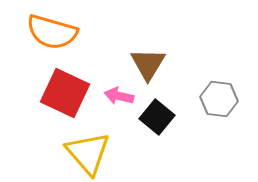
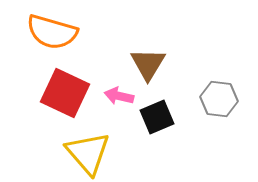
black square: rotated 28 degrees clockwise
